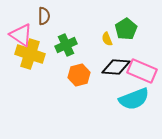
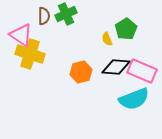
green cross: moved 31 px up
orange hexagon: moved 2 px right, 3 px up
